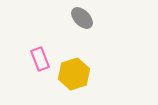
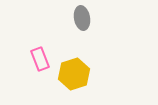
gray ellipse: rotated 35 degrees clockwise
